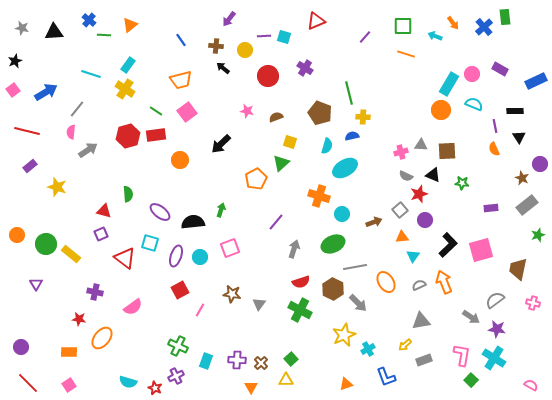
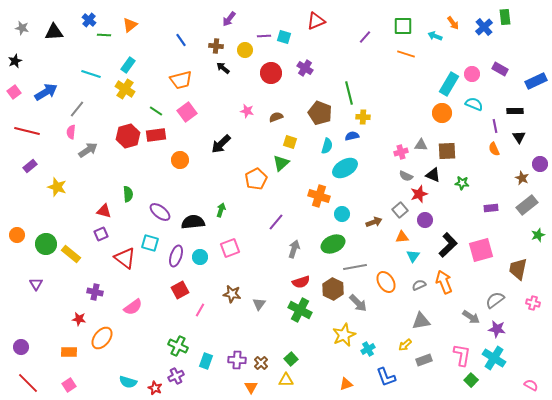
red circle at (268, 76): moved 3 px right, 3 px up
pink square at (13, 90): moved 1 px right, 2 px down
orange circle at (441, 110): moved 1 px right, 3 px down
